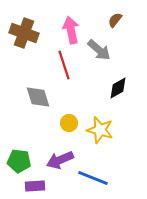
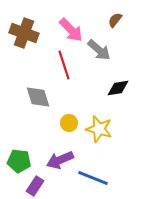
pink arrow: rotated 148 degrees clockwise
black diamond: rotated 20 degrees clockwise
yellow star: moved 1 px left, 1 px up
purple rectangle: rotated 54 degrees counterclockwise
